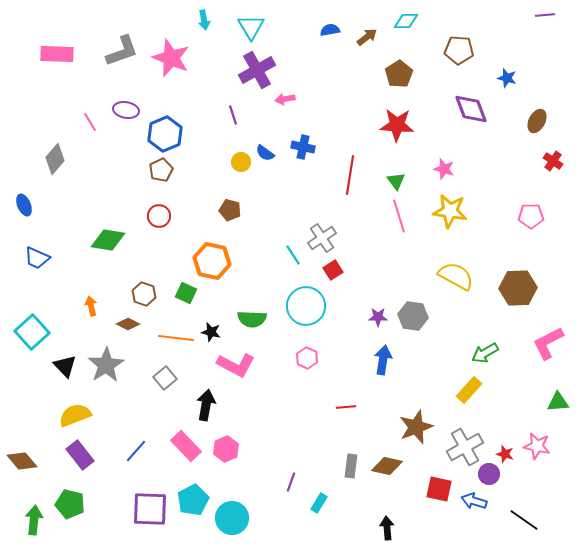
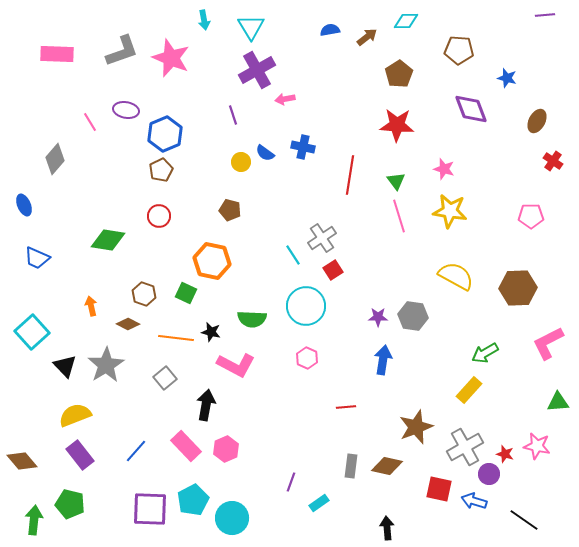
cyan rectangle at (319, 503): rotated 24 degrees clockwise
